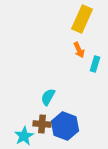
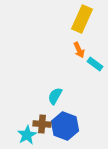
cyan rectangle: rotated 70 degrees counterclockwise
cyan semicircle: moved 7 px right, 1 px up
cyan star: moved 3 px right, 1 px up
